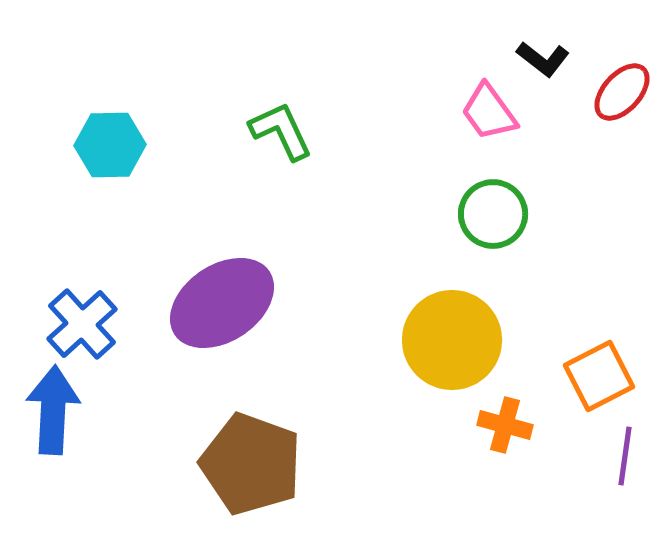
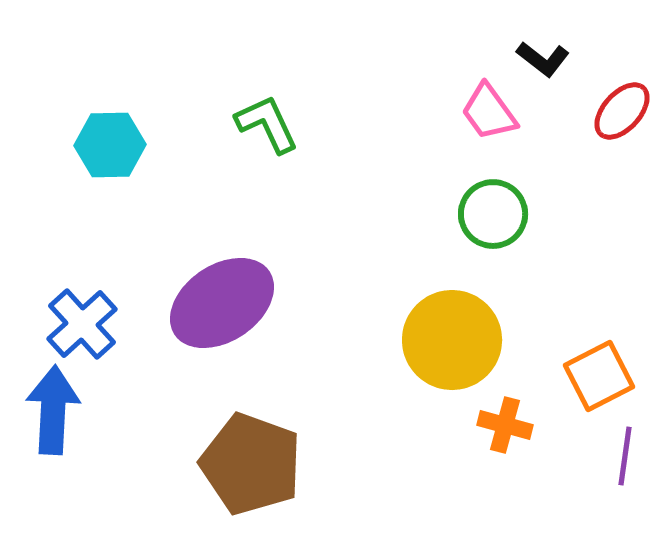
red ellipse: moved 19 px down
green L-shape: moved 14 px left, 7 px up
